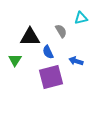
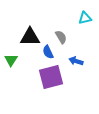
cyan triangle: moved 4 px right
gray semicircle: moved 6 px down
green triangle: moved 4 px left
